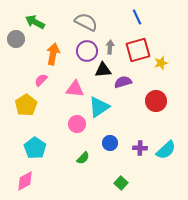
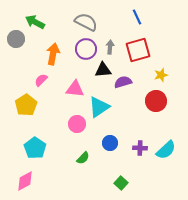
purple circle: moved 1 px left, 2 px up
yellow star: moved 12 px down
